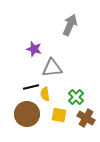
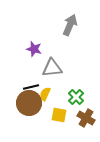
yellow semicircle: rotated 32 degrees clockwise
brown circle: moved 2 px right, 11 px up
